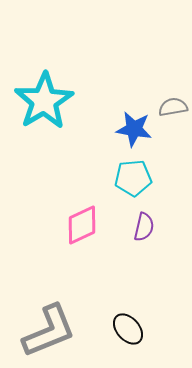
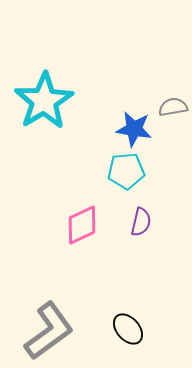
cyan pentagon: moved 7 px left, 7 px up
purple semicircle: moved 3 px left, 5 px up
gray L-shape: rotated 14 degrees counterclockwise
